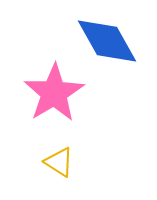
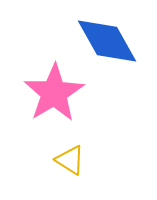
yellow triangle: moved 11 px right, 2 px up
